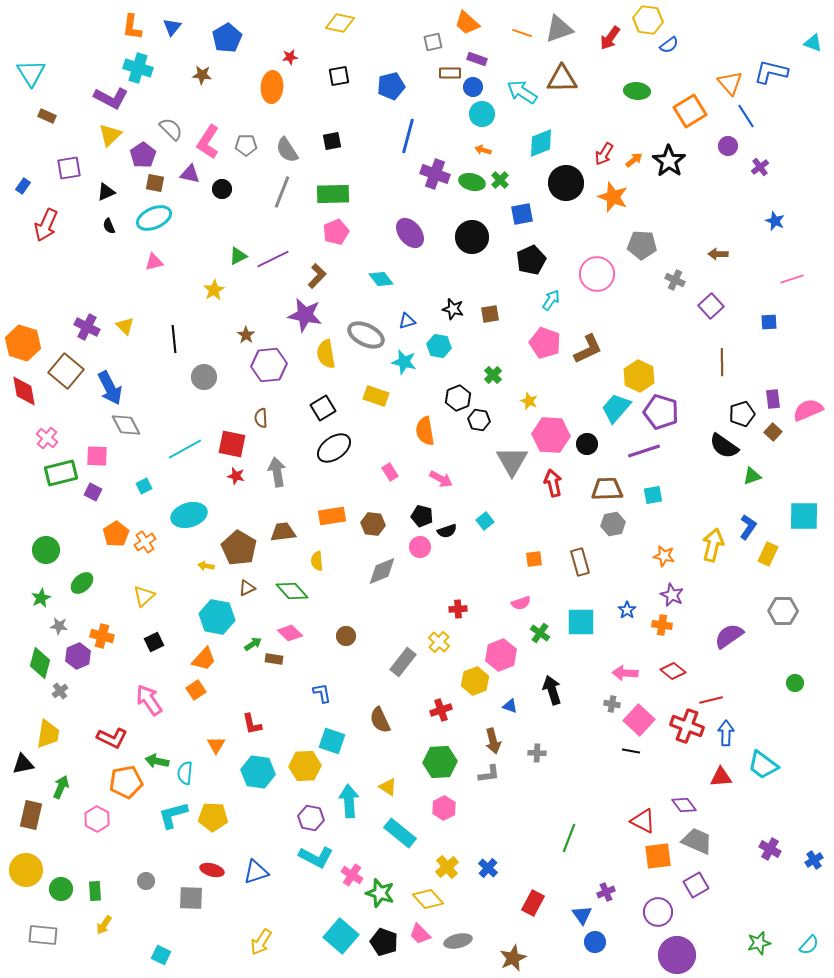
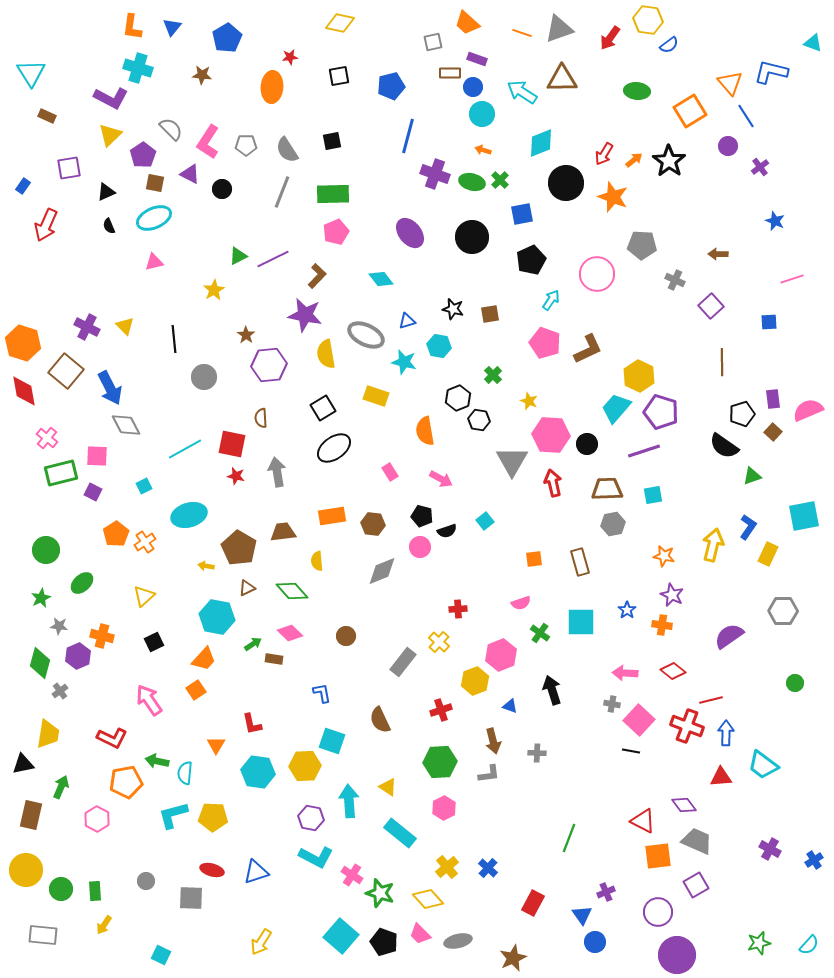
purple triangle at (190, 174): rotated 15 degrees clockwise
cyan square at (804, 516): rotated 12 degrees counterclockwise
